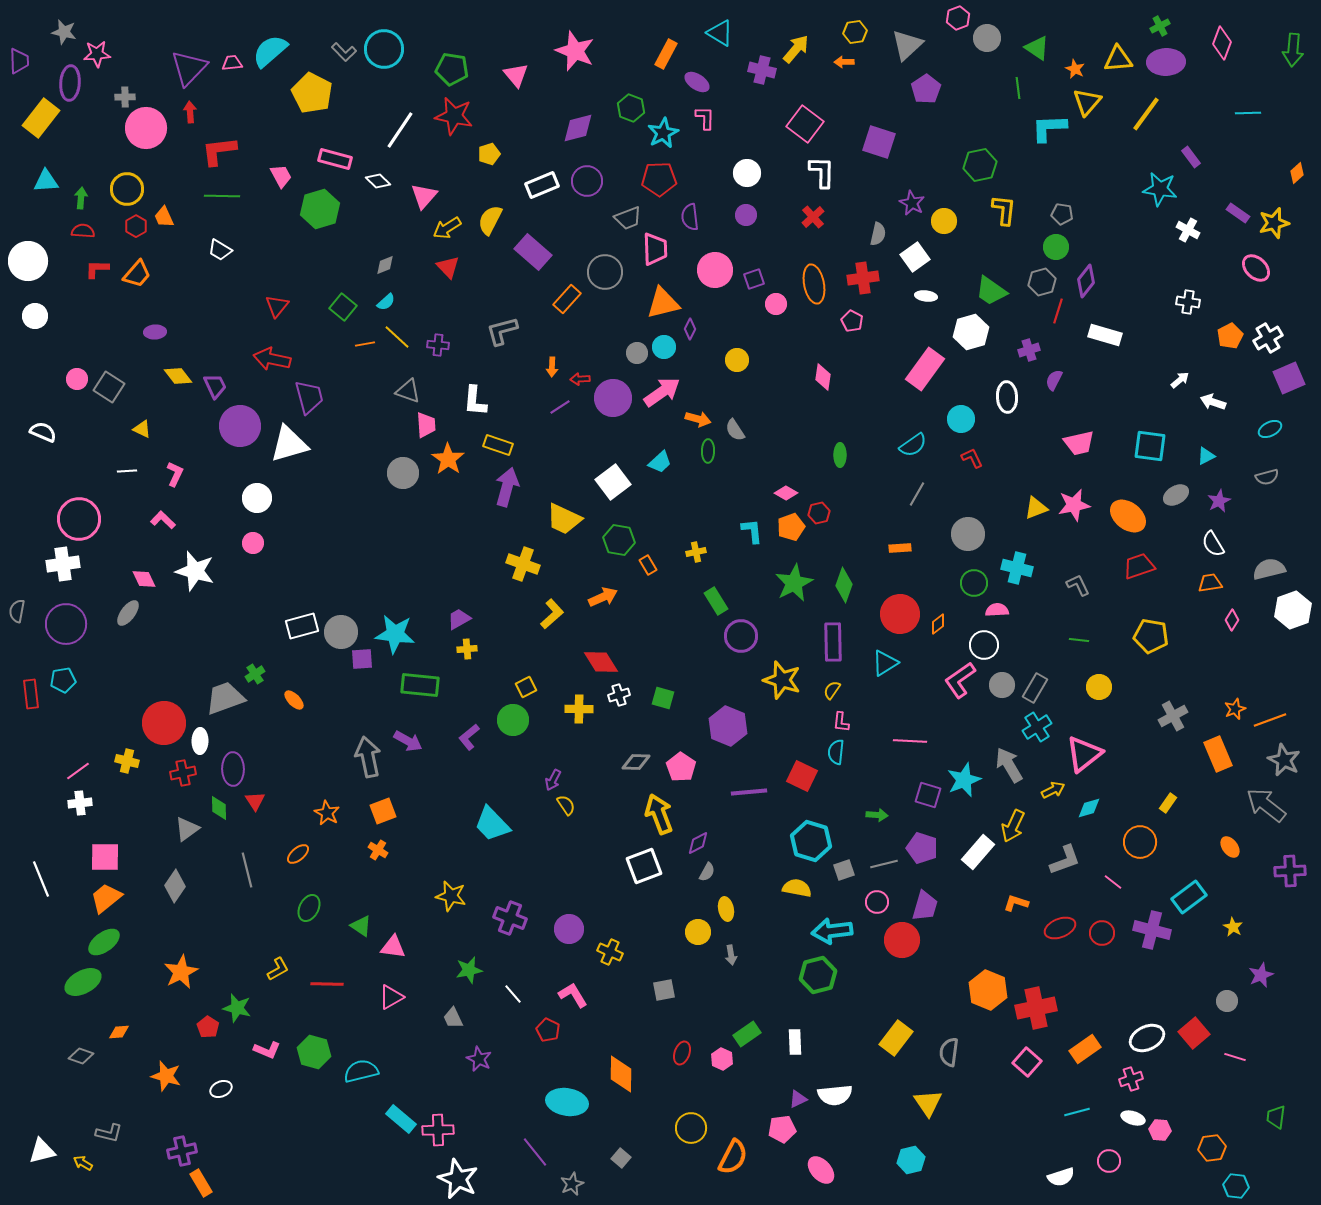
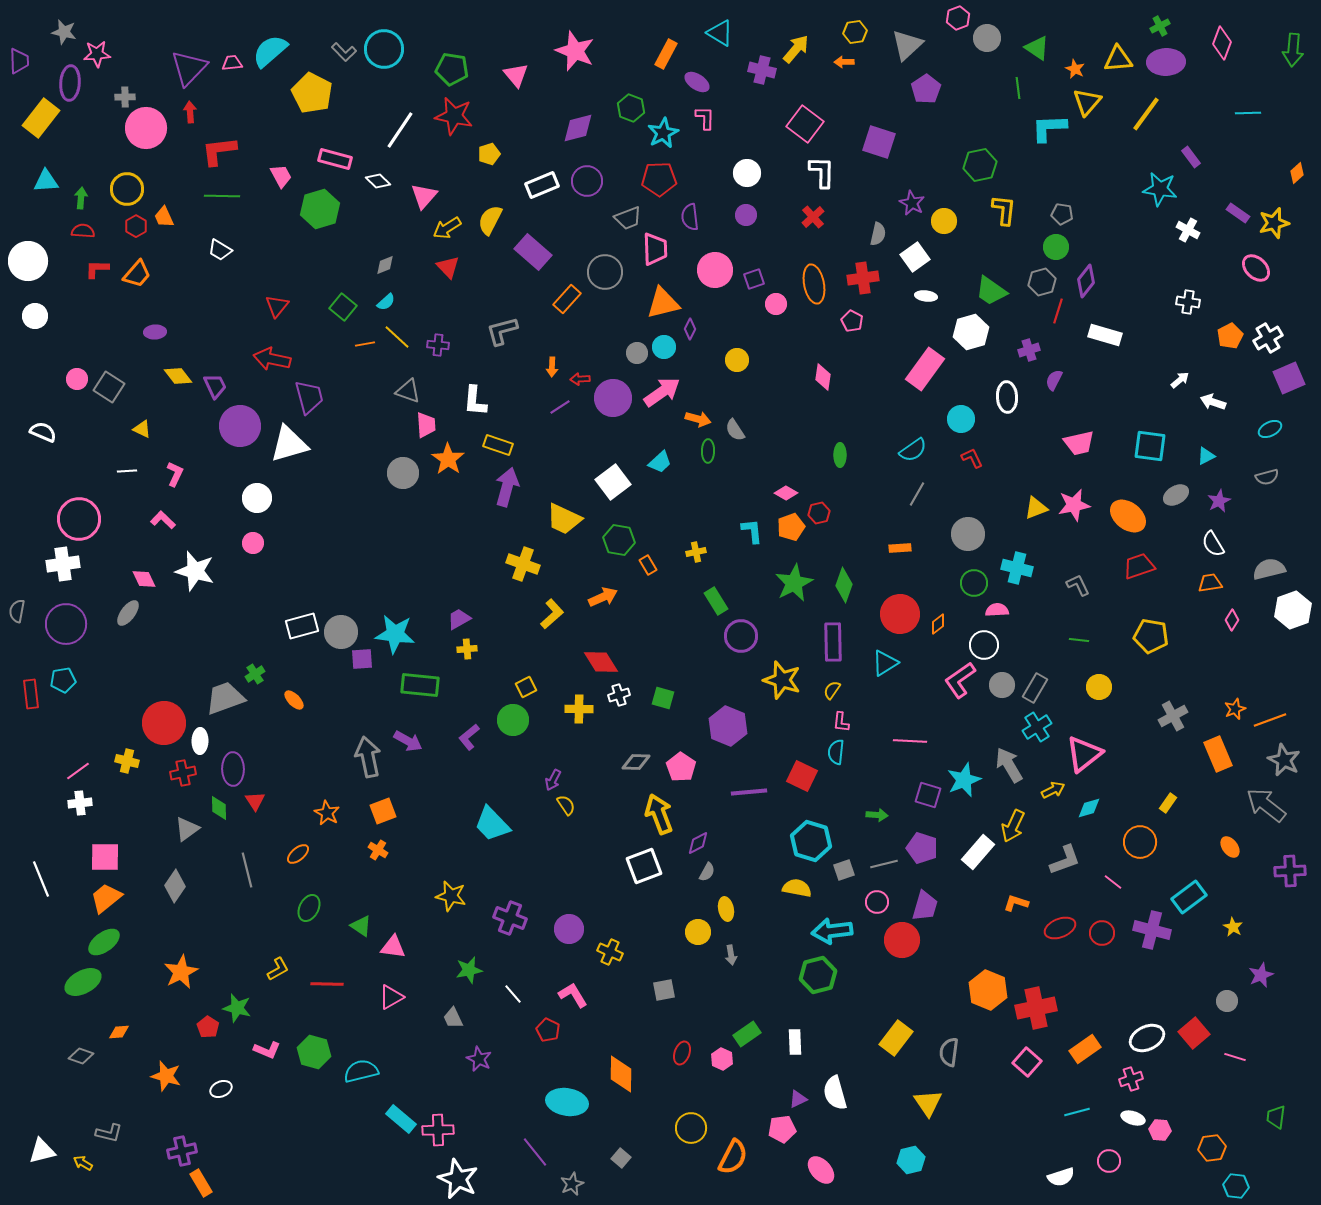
cyan semicircle at (913, 445): moved 5 px down
white semicircle at (835, 1095): moved 2 px up; rotated 80 degrees clockwise
